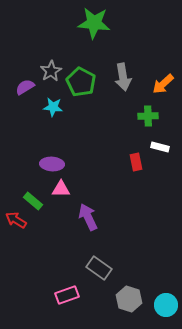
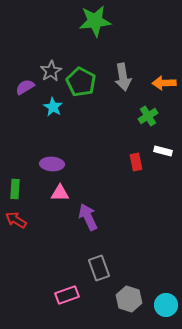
green star: moved 1 px right, 2 px up; rotated 12 degrees counterclockwise
orange arrow: moved 1 px right, 1 px up; rotated 40 degrees clockwise
cyan star: rotated 24 degrees clockwise
green cross: rotated 30 degrees counterclockwise
white rectangle: moved 3 px right, 4 px down
pink triangle: moved 1 px left, 4 px down
green rectangle: moved 18 px left, 12 px up; rotated 54 degrees clockwise
gray rectangle: rotated 35 degrees clockwise
